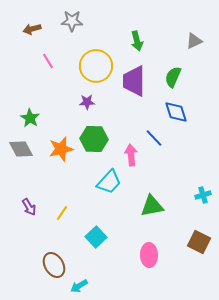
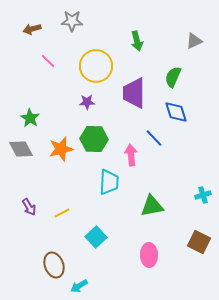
pink line: rotated 14 degrees counterclockwise
purple trapezoid: moved 12 px down
cyan trapezoid: rotated 40 degrees counterclockwise
yellow line: rotated 28 degrees clockwise
brown ellipse: rotated 10 degrees clockwise
